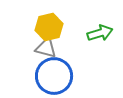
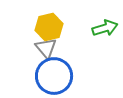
green arrow: moved 5 px right, 5 px up
gray triangle: rotated 35 degrees clockwise
